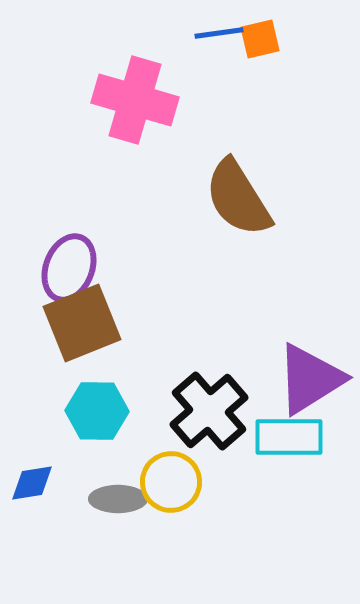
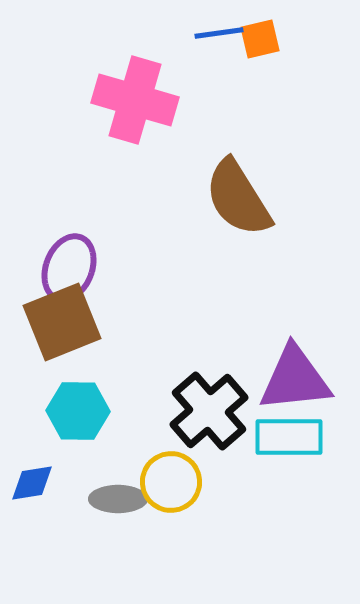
brown square: moved 20 px left, 1 px up
purple triangle: moved 15 px left; rotated 26 degrees clockwise
cyan hexagon: moved 19 px left
